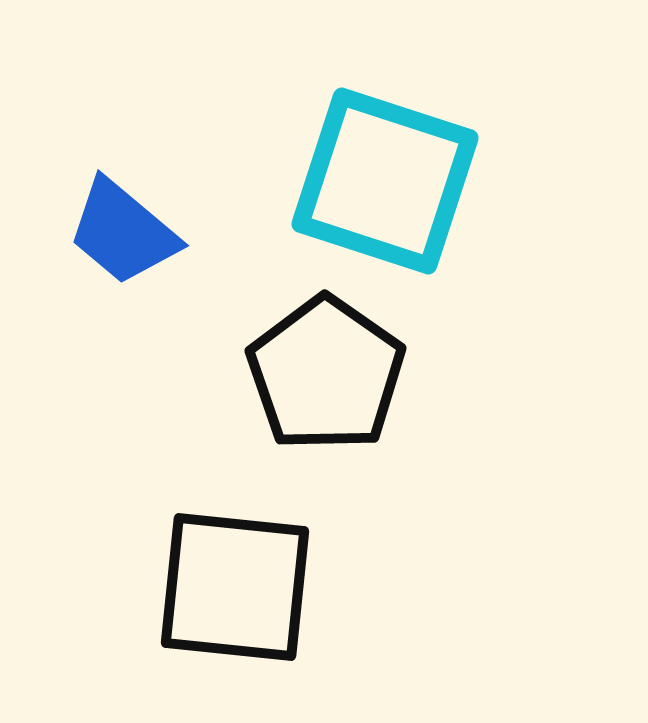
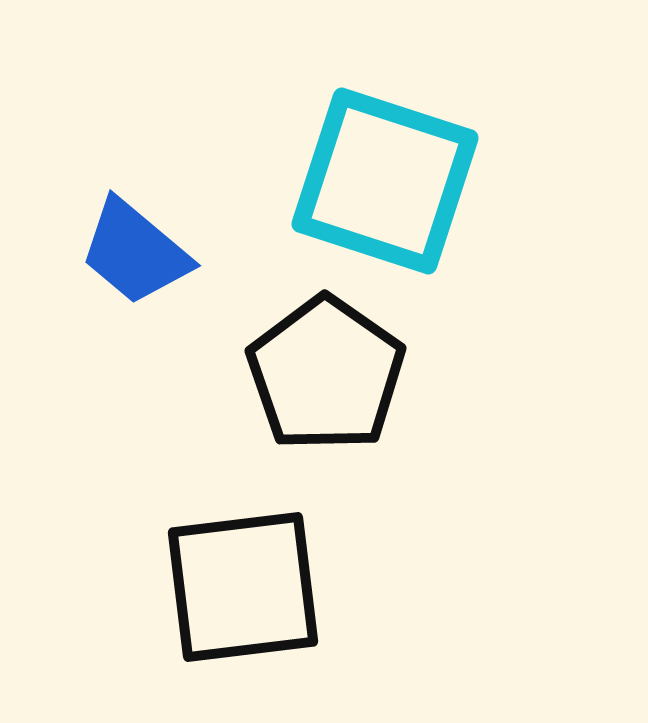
blue trapezoid: moved 12 px right, 20 px down
black square: moved 8 px right; rotated 13 degrees counterclockwise
